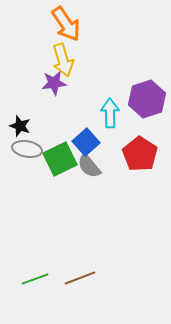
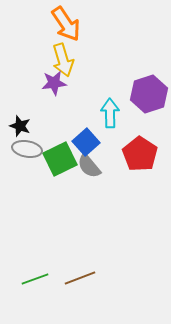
purple hexagon: moved 2 px right, 5 px up
